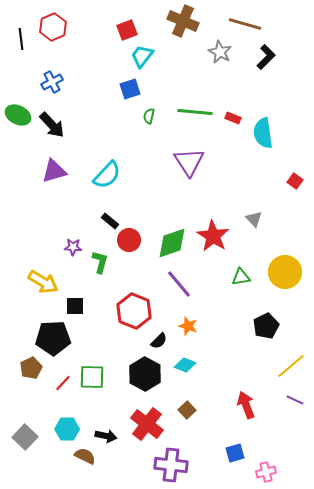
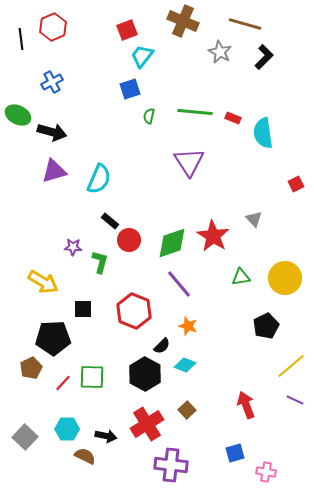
black L-shape at (266, 57): moved 2 px left
black arrow at (52, 125): moved 7 px down; rotated 32 degrees counterclockwise
cyan semicircle at (107, 175): moved 8 px left, 4 px down; rotated 20 degrees counterclockwise
red square at (295, 181): moved 1 px right, 3 px down; rotated 28 degrees clockwise
yellow circle at (285, 272): moved 6 px down
black square at (75, 306): moved 8 px right, 3 px down
black semicircle at (159, 341): moved 3 px right, 5 px down
red cross at (147, 424): rotated 20 degrees clockwise
pink cross at (266, 472): rotated 24 degrees clockwise
